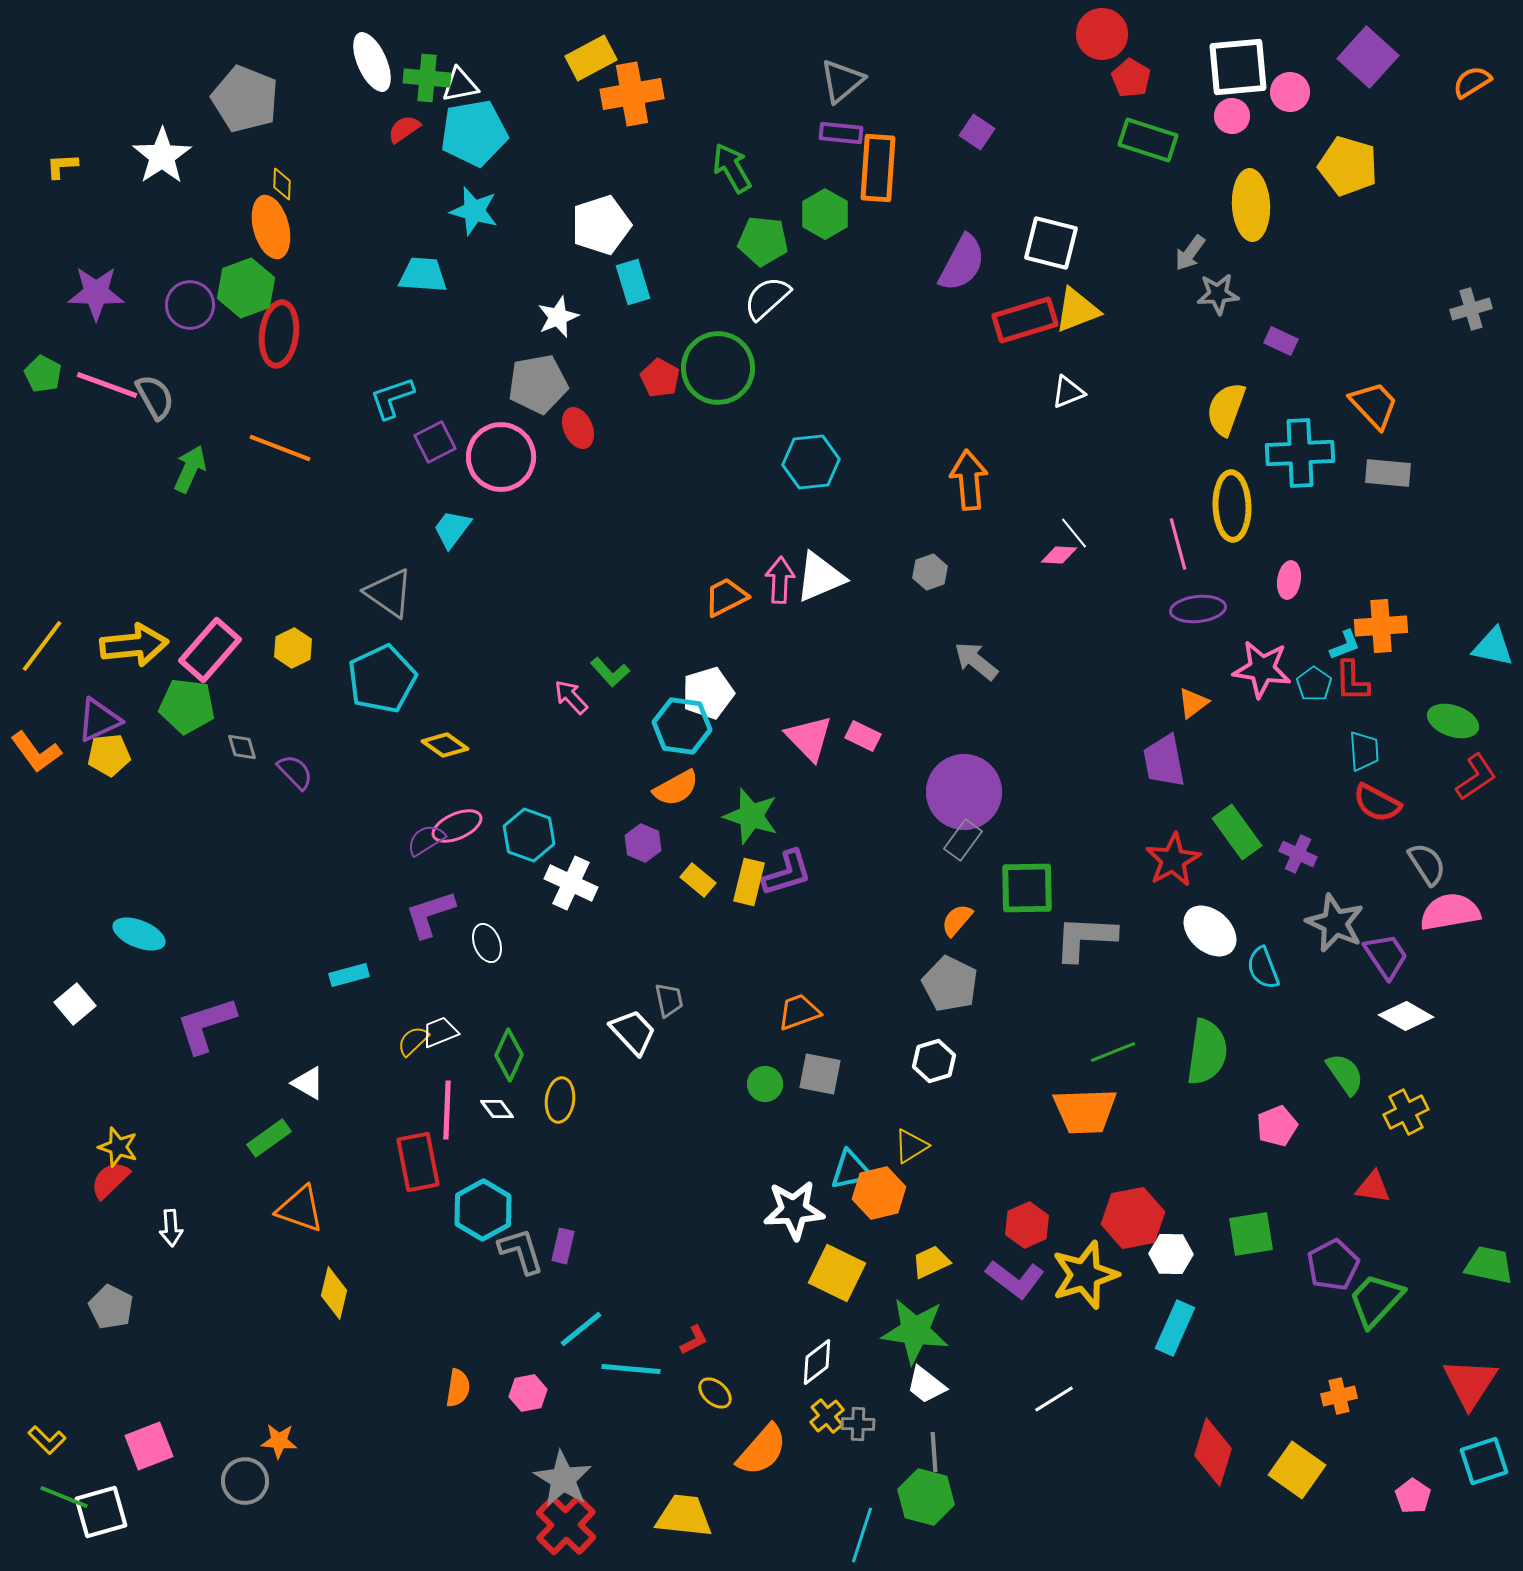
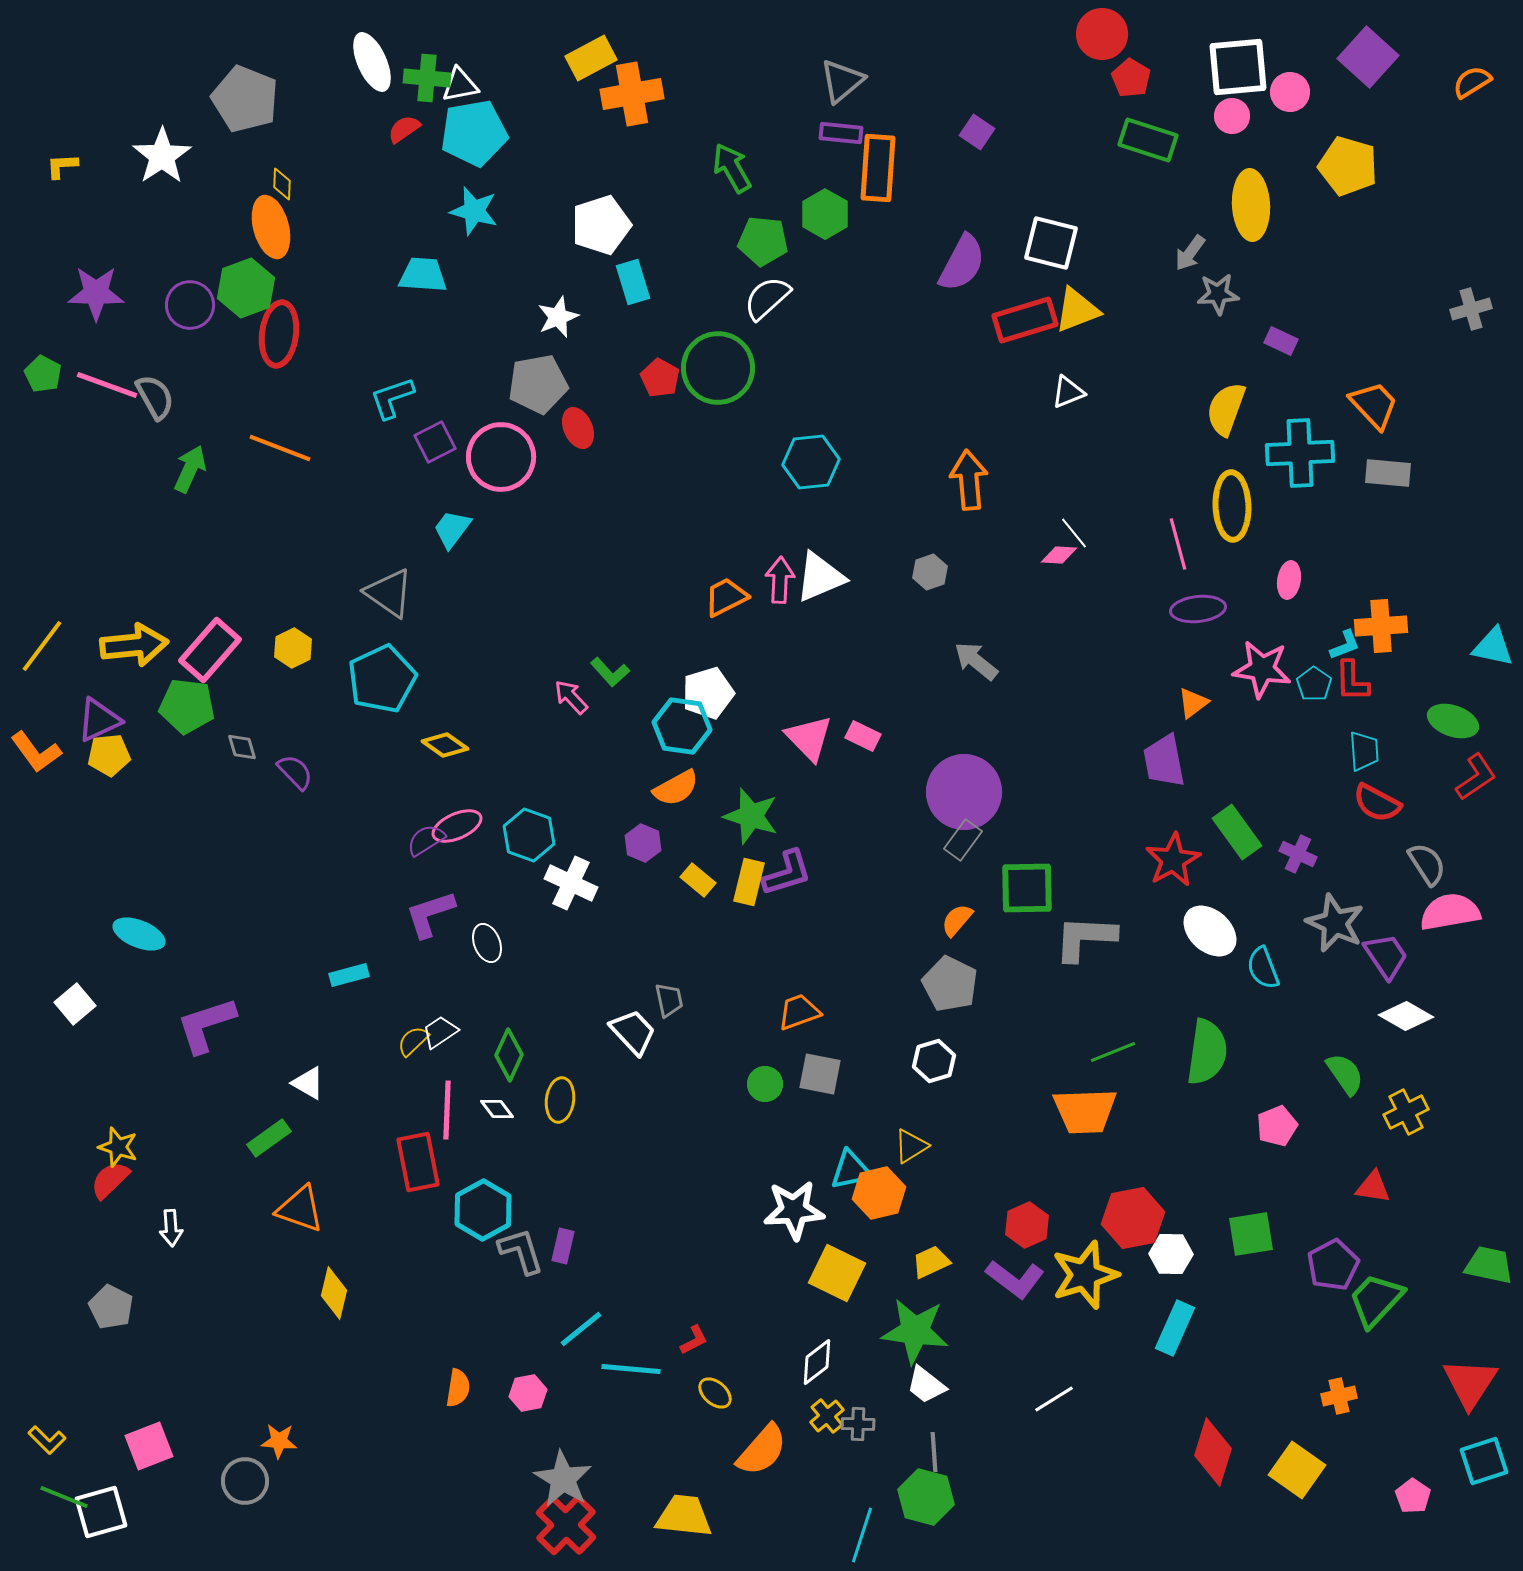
white trapezoid at (440, 1032): rotated 12 degrees counterclockwise
